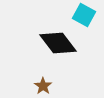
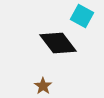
cyan square: moved 2 px left, 1 px down
